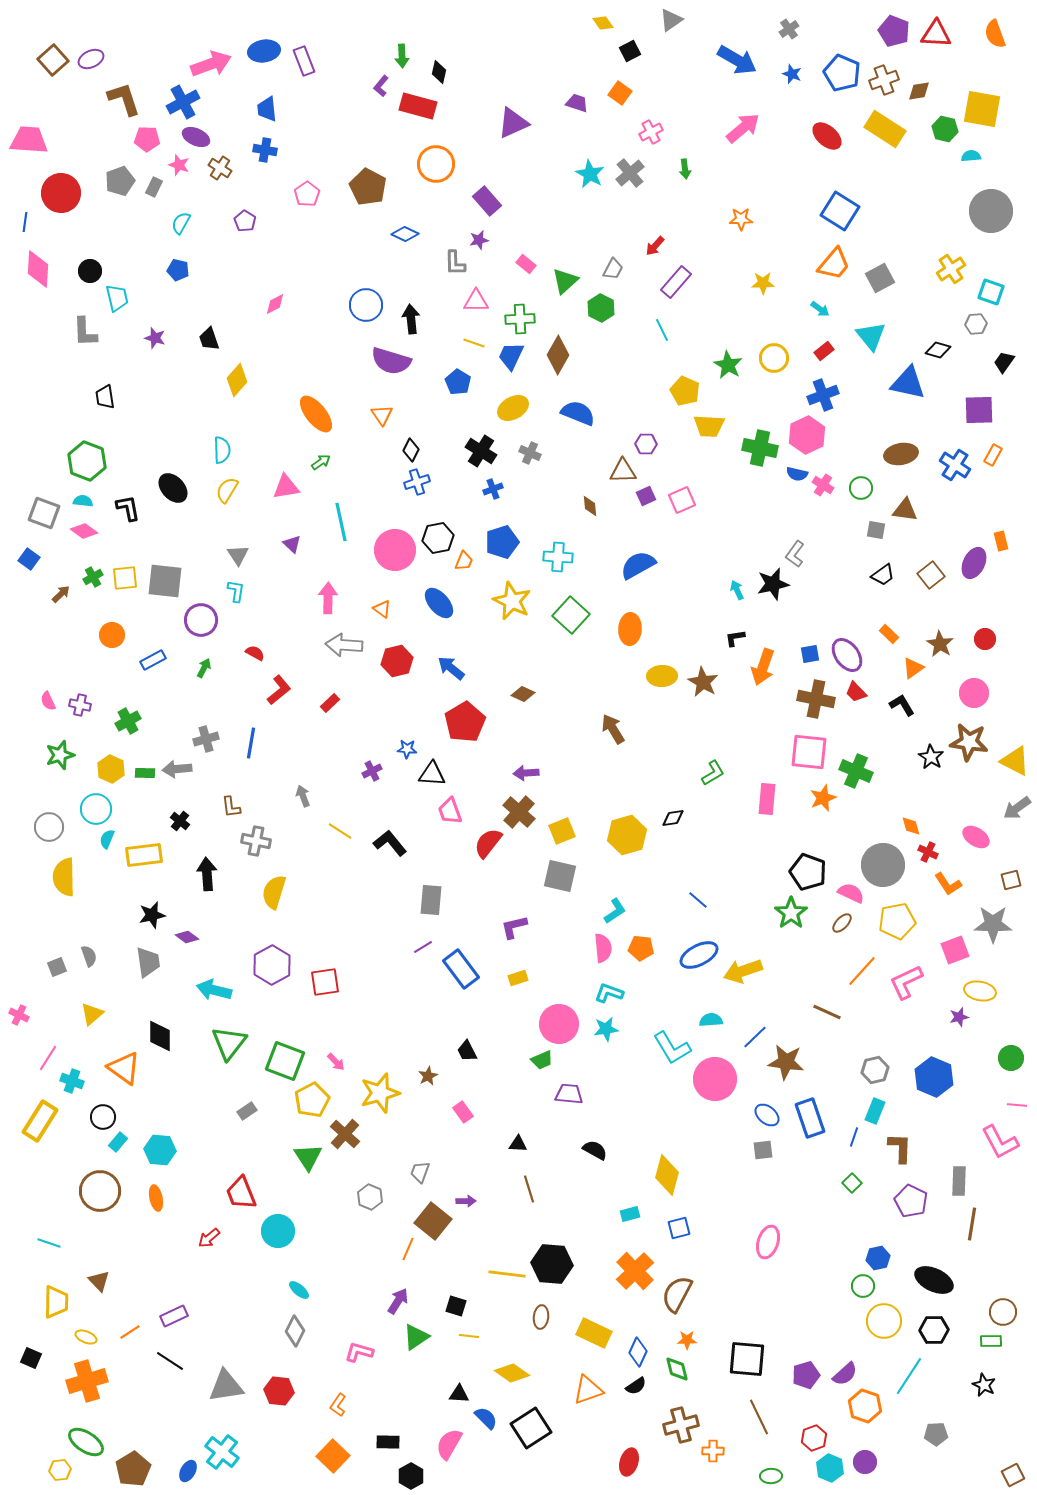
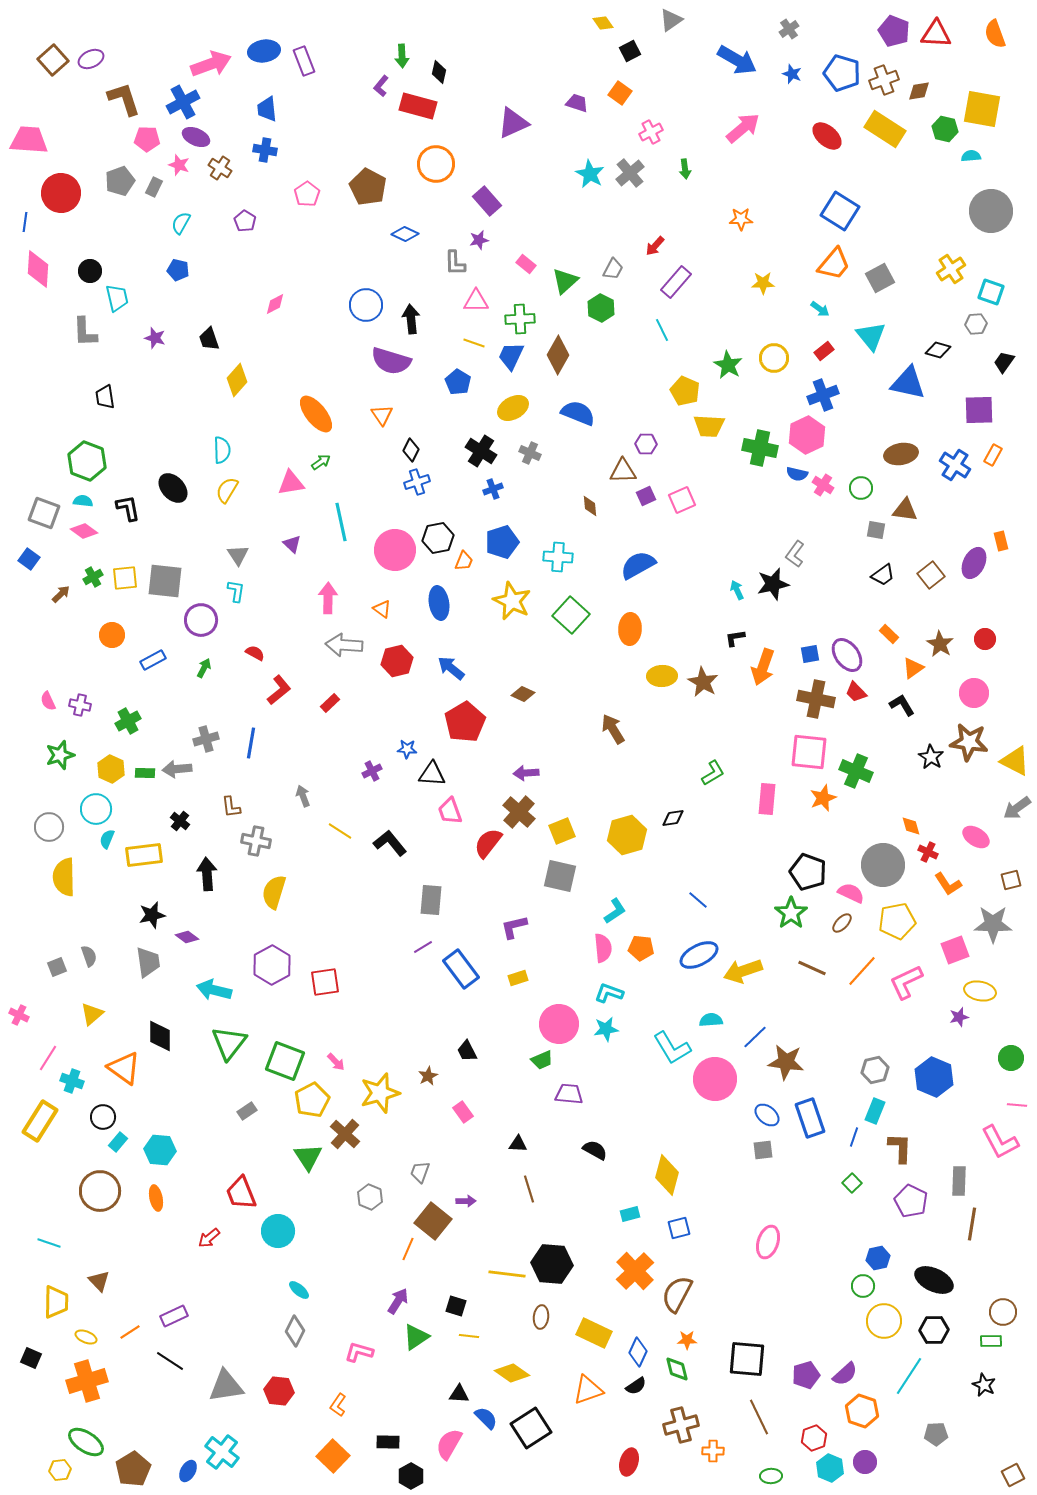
blue pentagon at (842, 73): rotated 6 degrees counterclockwise
pink triangle at (286, 487): moved 5 px right, 4 px up
blue ellipse at (439, 603): rotated 32 degrees clockwise
brown line at (827, 1012): moved 15 px left, 44 px up
orange hexagon at (865, 1406): moved 3 px left, 5 px down
